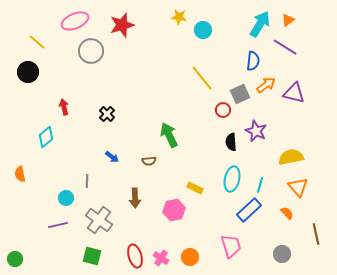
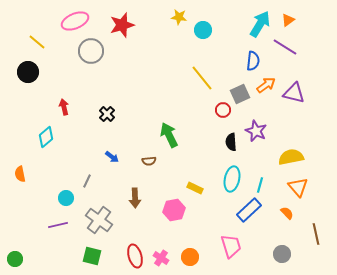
gray line at (87, 181): rotated 24 degrees clockwise
